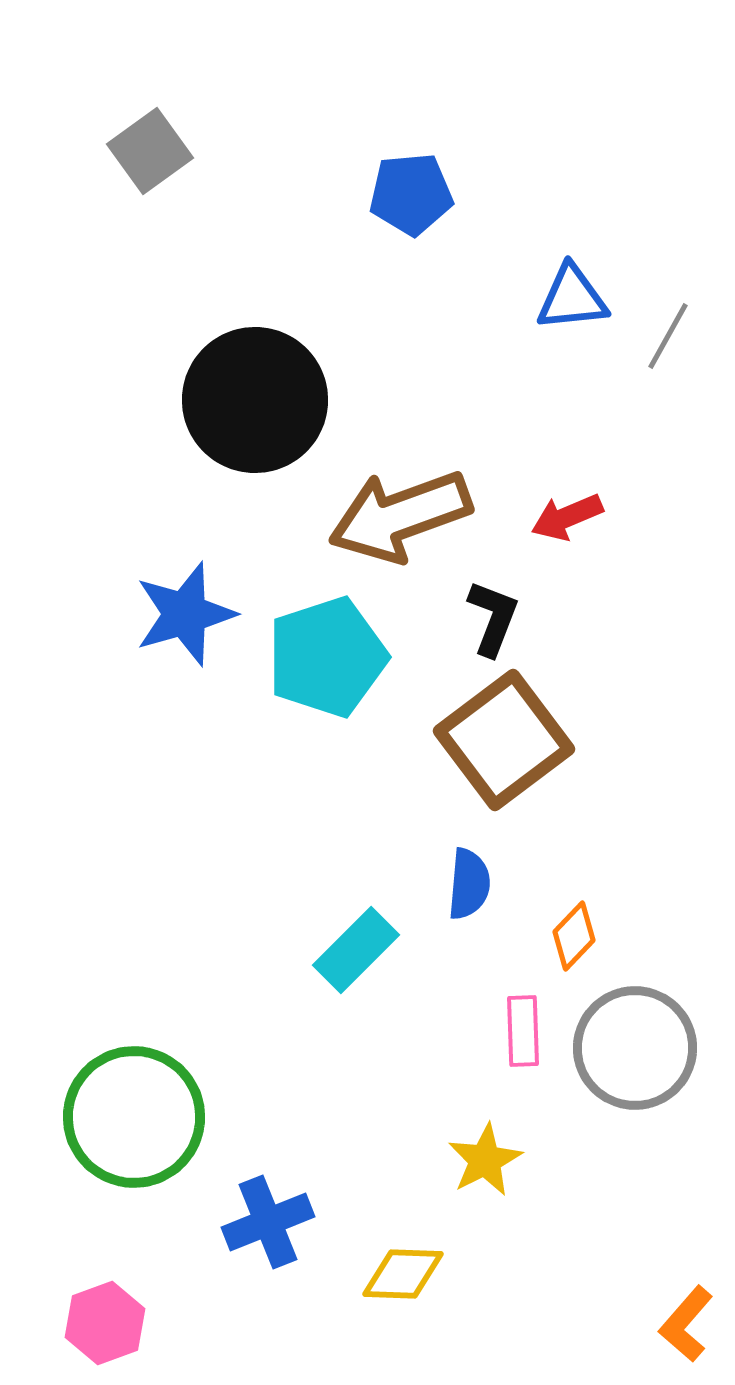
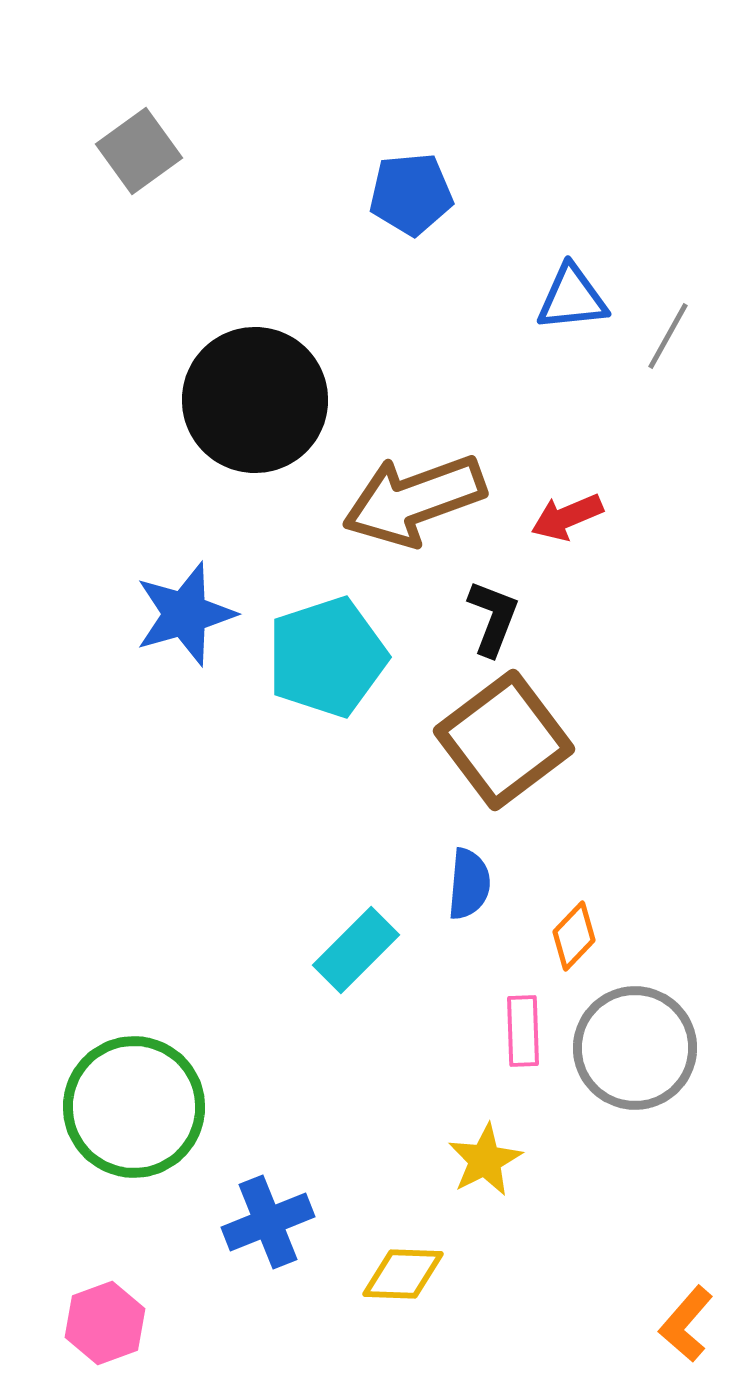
gray square: moved 11 px left
brown arrow: moved 14 px right, 16 px up
green circle: moved 10 px up
